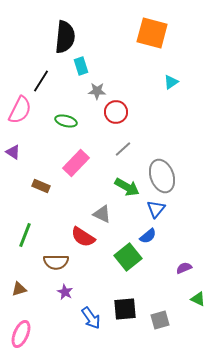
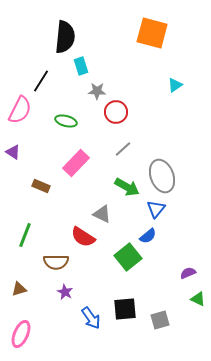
cyan triangle: moved 4 px right, 3 px down
purple semicircle: moved 4 px right, 5 px down
